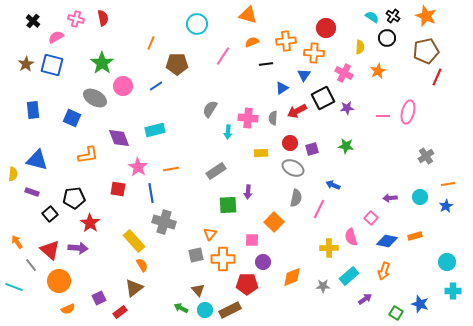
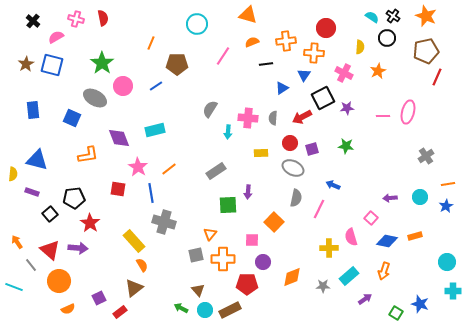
red arrow at (297, 111): moved 5 px right, 6 px down
orange line at (171, 169): moved 2 px left; rotated 28 degrees counterclockwise
